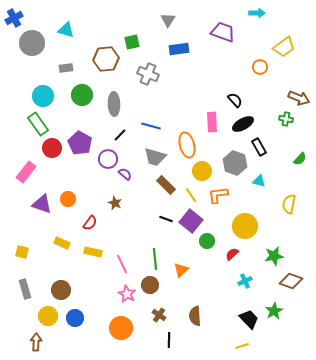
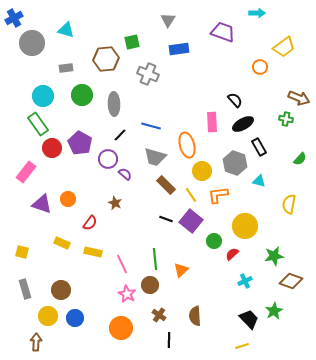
green circle at (207, 241): moved 7 px right
